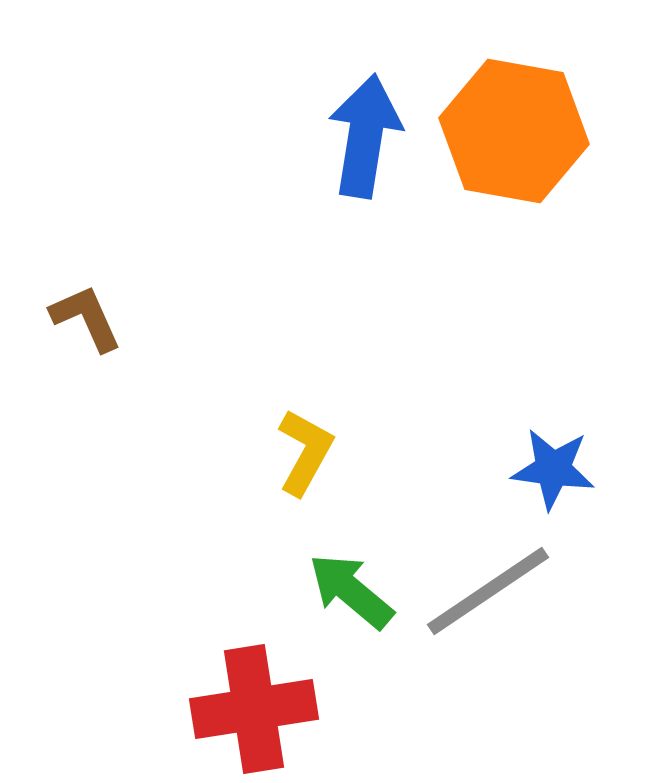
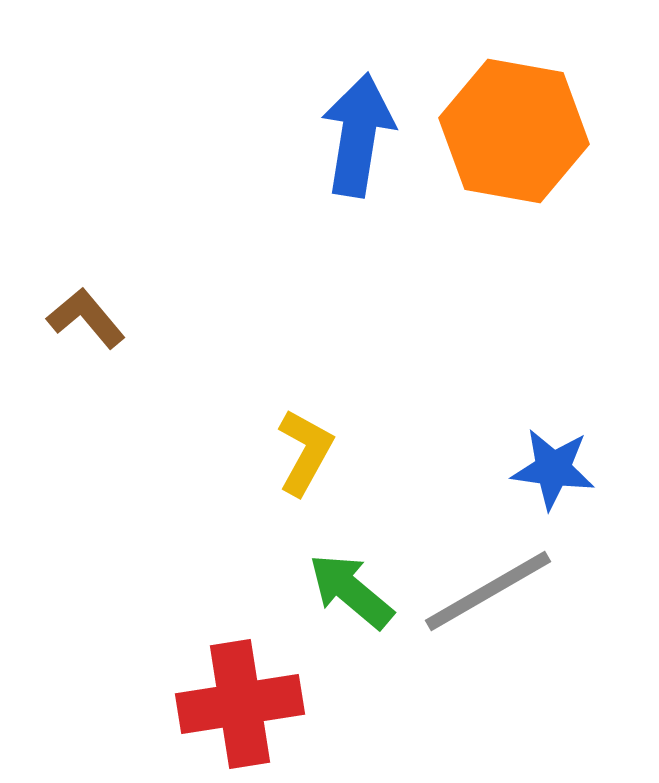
blue arrow: moved 7 px left, 1 px up
brown L-shape: rotated 16 degrees counterclockwise
gray line: rotated 4 degrees clockwise
red cross: moved 14 px left, 5 px up
